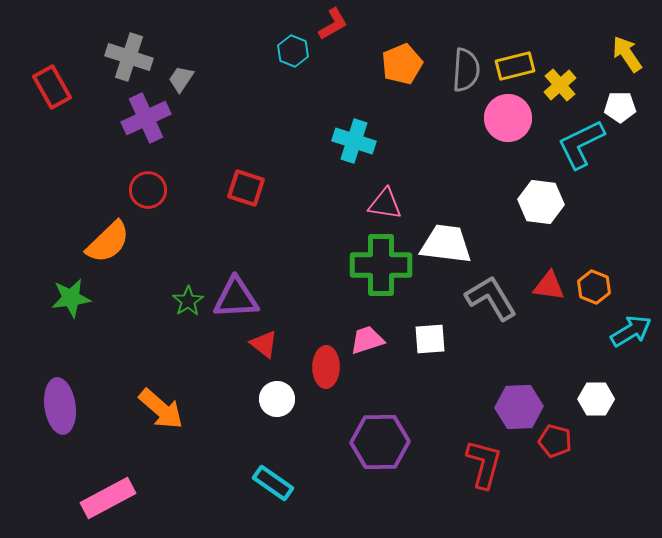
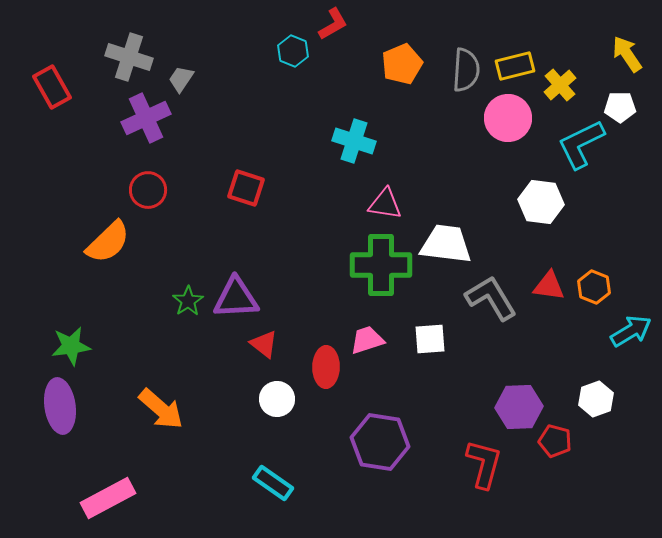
green star at (71, 298): moved 48 px down
white hexagon at (596, 399): rotated 20 degrees counterclockwise
purple hexagon at (380, 442): rotated 10 degrees clockwise
